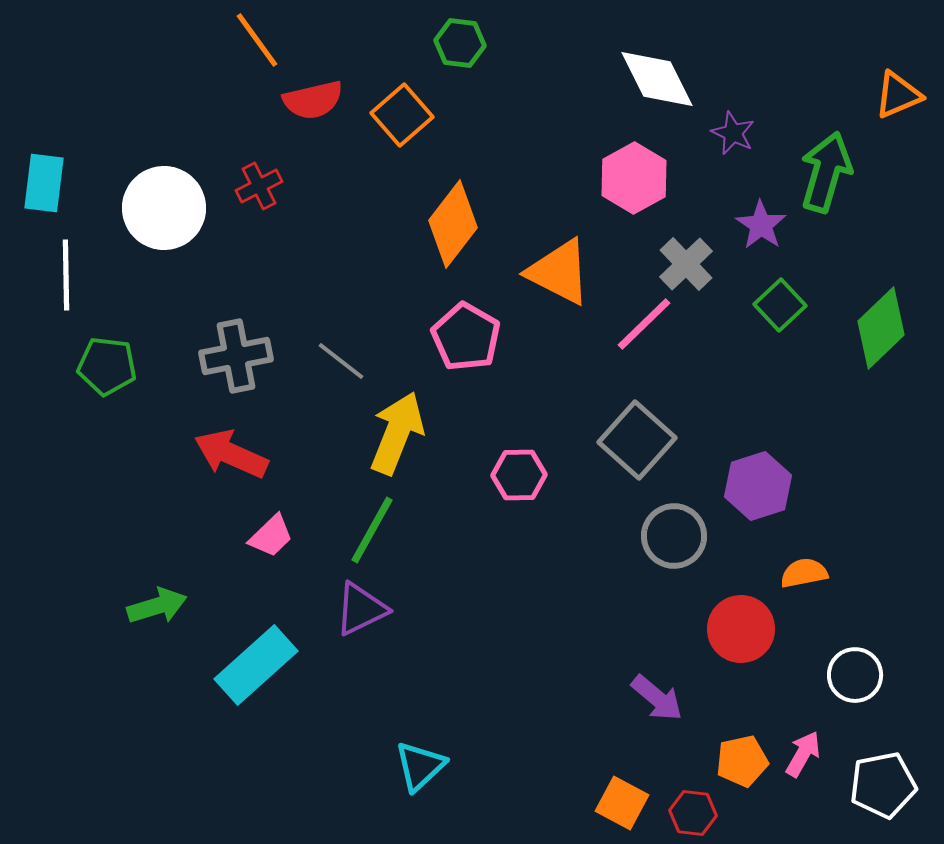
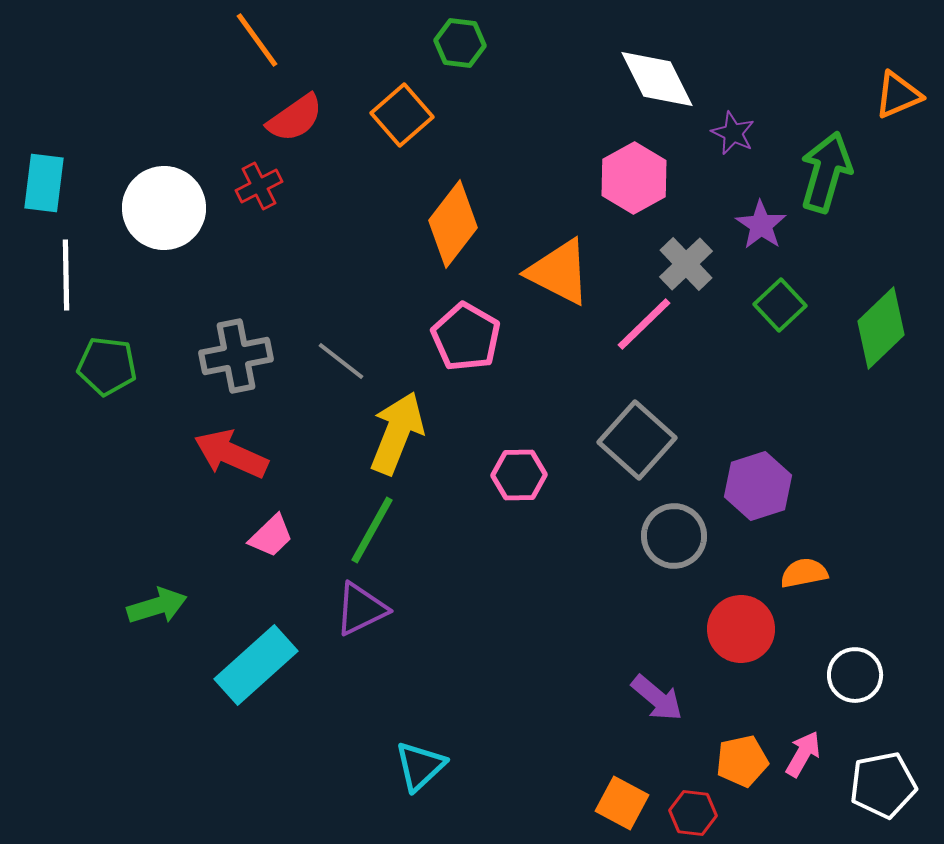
red semicircle at (313, 100): moved 18 px left, 18 px down; rotated 22 degrees counterclockwise
